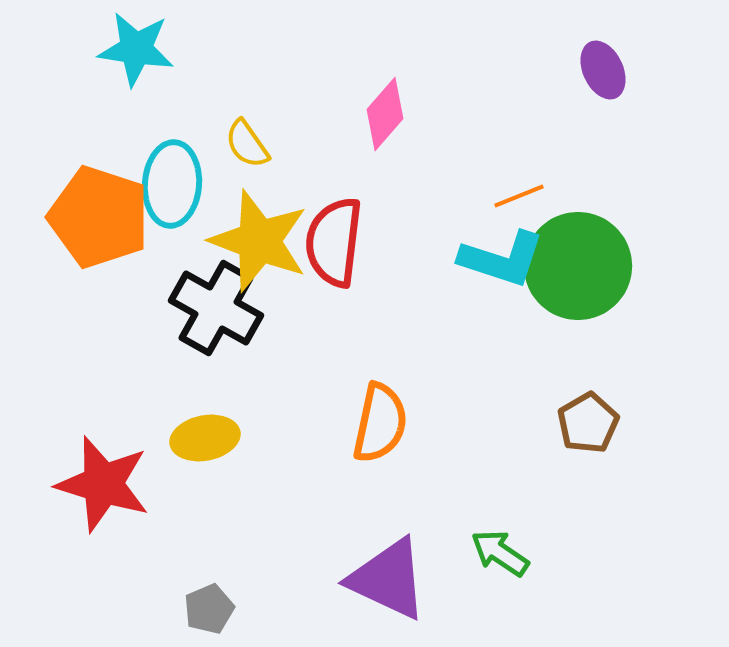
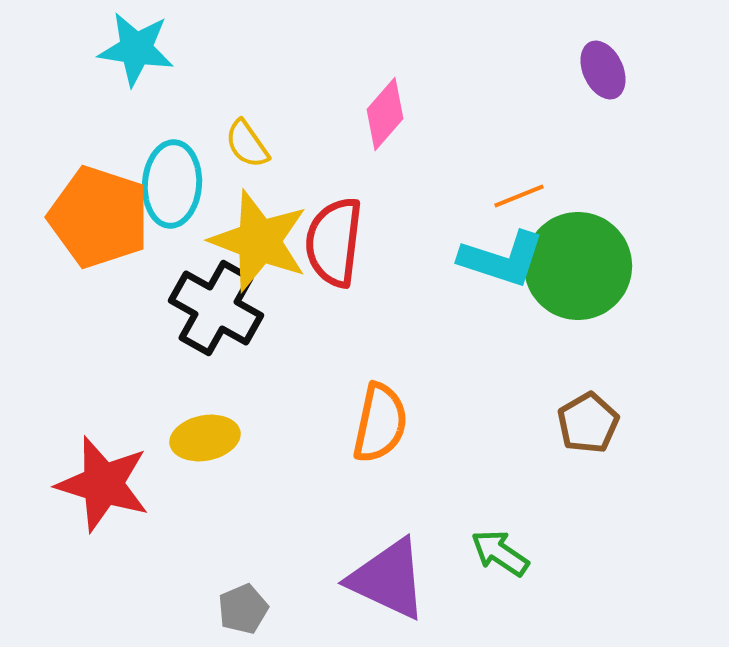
gray pentagon: moved 34 px right
